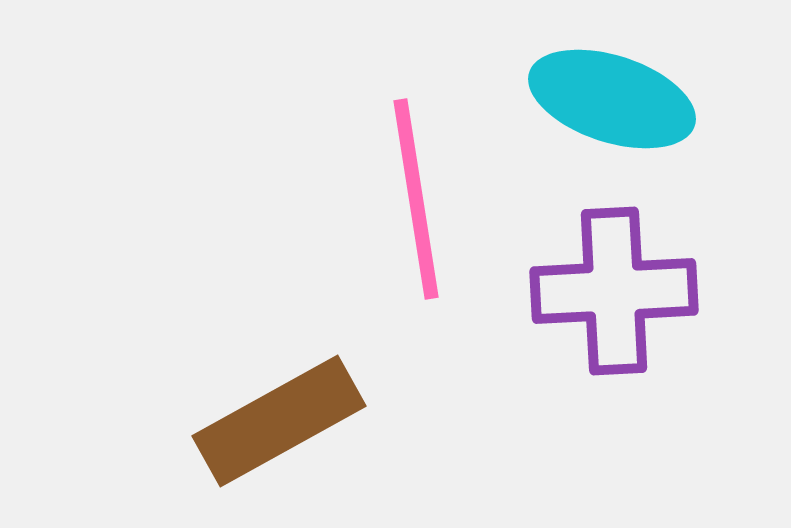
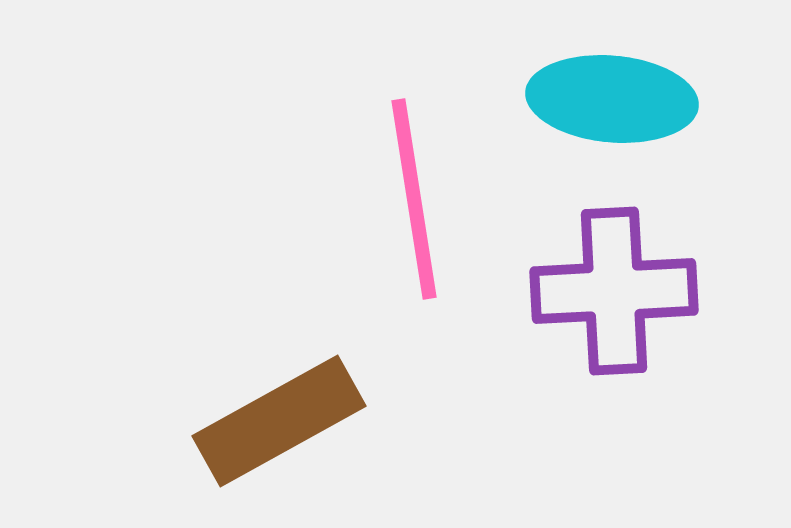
cyan ellipse: rotated 13 degrees counterclockwise
pink line: moved 2 px left
